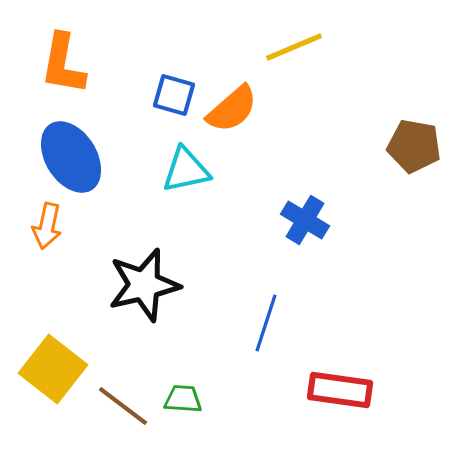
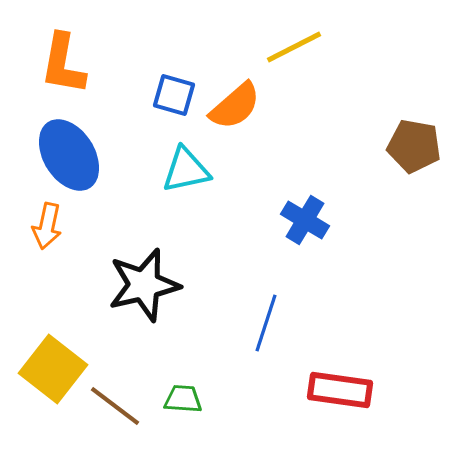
yellow line: rotated 4 degrees counterclockwise
orange semicircle: moved 3 px right, 3 px up
blue ellipse: moved 2 px left, 2 px up
brown line: moved 8 px left
